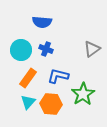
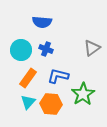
gray triangle: moved 1 px up
